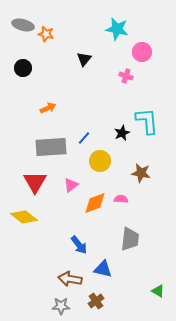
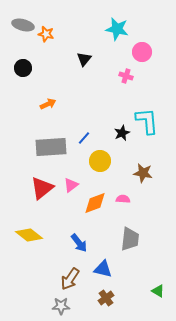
orange arrow: moved 4 px up
brown star: moved 2 px right
red triangle: moved 7 px right, 6 px down; rotated 20 degrees clockwise
pink semicircle: moved 2 px right
yellow diamond: moved 5 px right, 18 px down
blue arrow: moved 2 px up
brown arrow: rotated 65 degrees counterclockwise
brown cross: moved 10 px right, 3 px up
